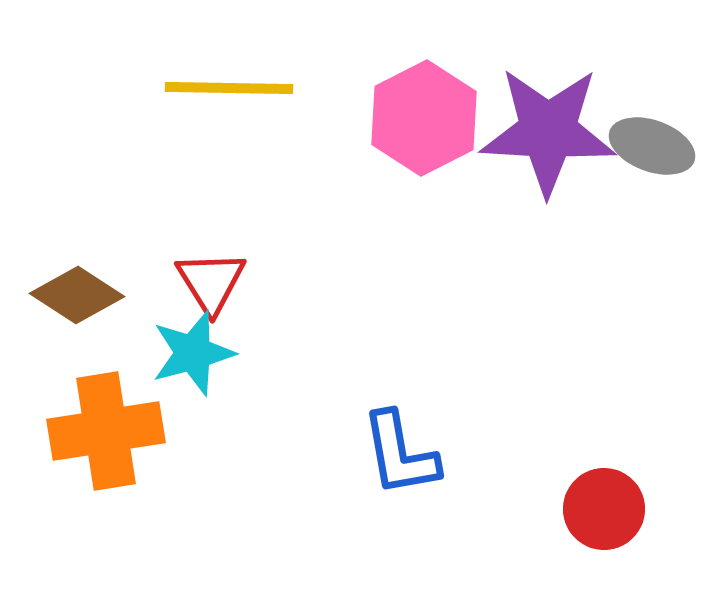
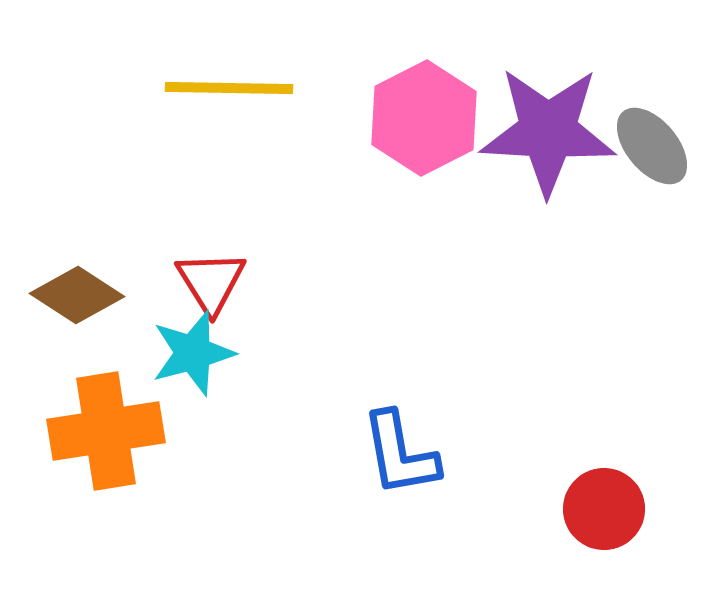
gray ellipse: rotated 30 degrees clockwise
